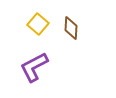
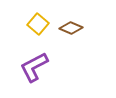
brown diamond: rotated 70 degrees counterclockwise
